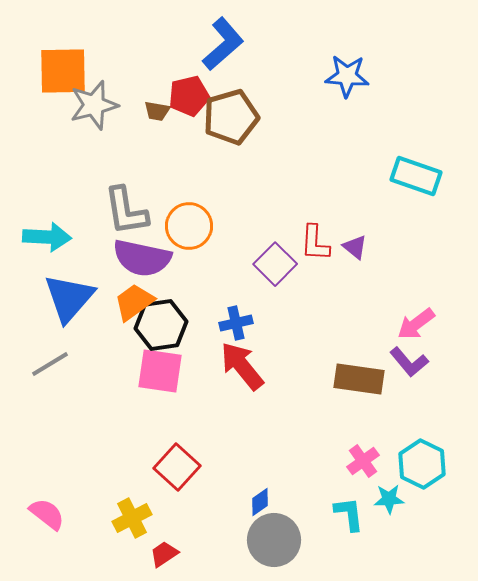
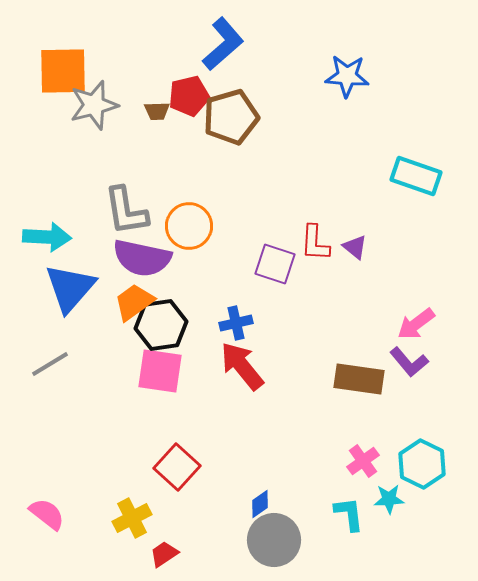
brown trapezoid: rotated 12 degrees counterclockwise
purple square: rotated 27 degrees counterclockwise
blue triangle: moved 1 px right, 10 px up
blue diamond: moved 2 px down
